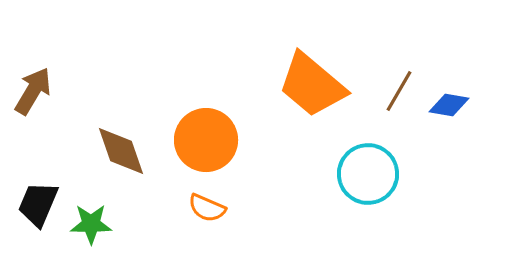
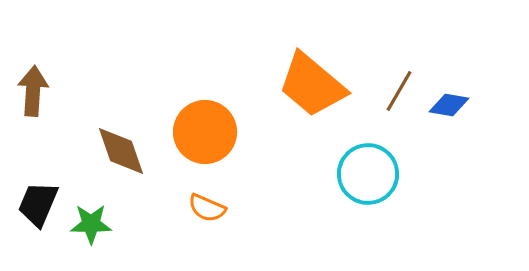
brown arrow: rotated 27 degrees counterclockwise
orange circle: moved 1 px left, 8 px up
